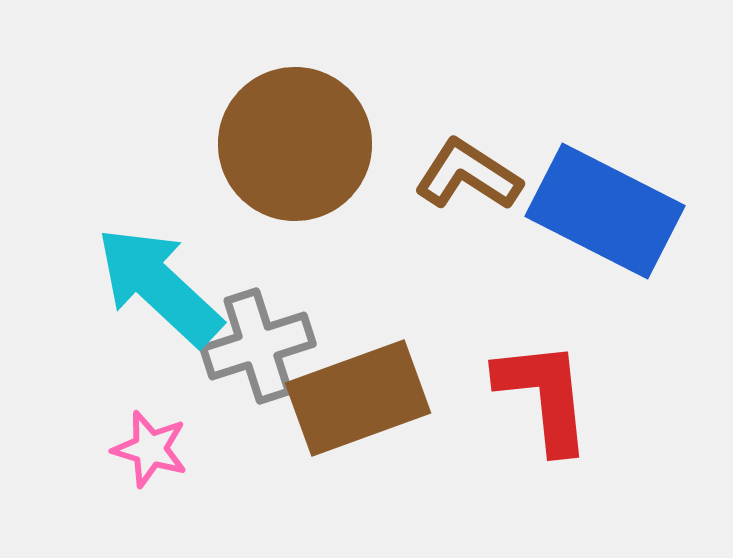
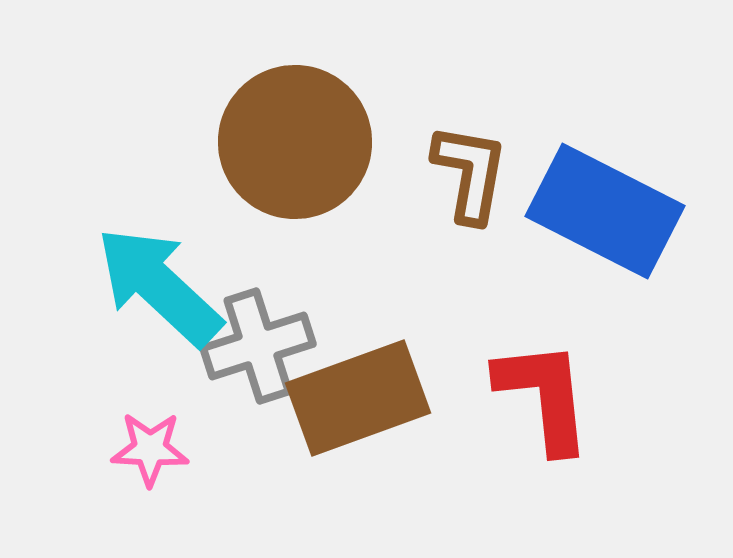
brown circle: moved 2 px up
brown L-shape: moved 2 px right, 2 px up; rotated 67 degrees clockwise
pink star: rotated 14 degrees counterclockwise
